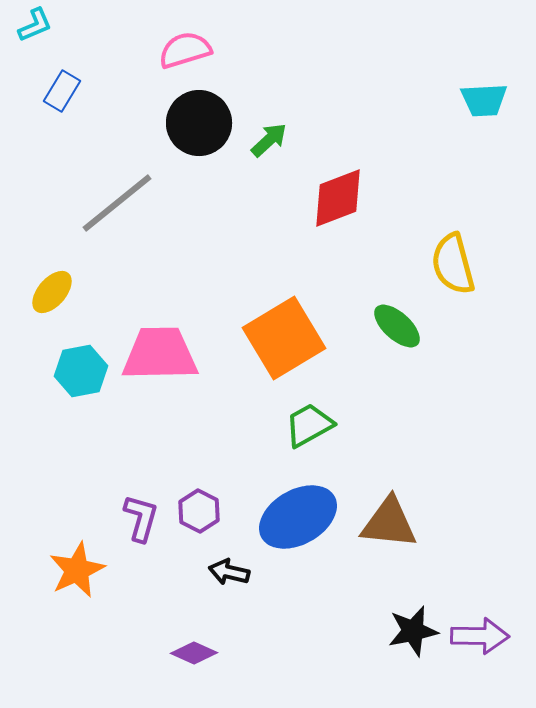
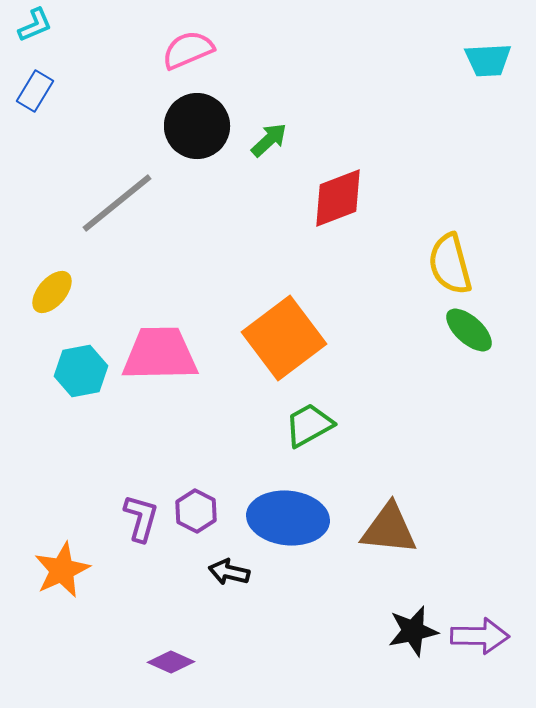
pink semicircle: moved 3 px right; rotated 6 degrees counterclockwise
blue rectangle: moved 27 px left
cyan trapezoid: moved 4 px right, 40 px up
black circle: moved 2 px left, 3 px down
yellow semicircle: moved 3 px left
green ellipse: moved 72 px right, 4 px down
orange square: rotated 6 degrees counterclockwise
purple hexagon: moved 3 px left
blue ellipse: moved 10 px left, 1 px down; rotated 36 degrees clockwise
brown triangle: moved 6 px down
orange star: moved 15 px left
purple diamond: moved 23 px left, 9 px down
